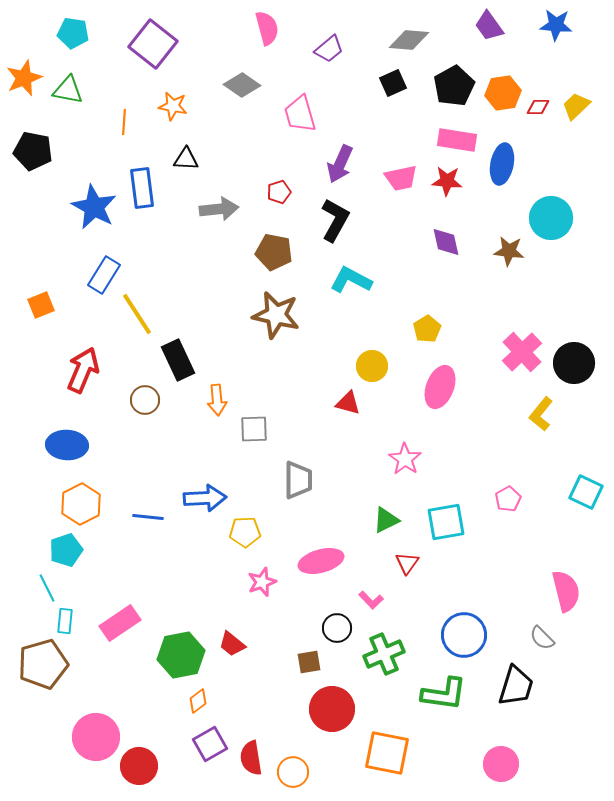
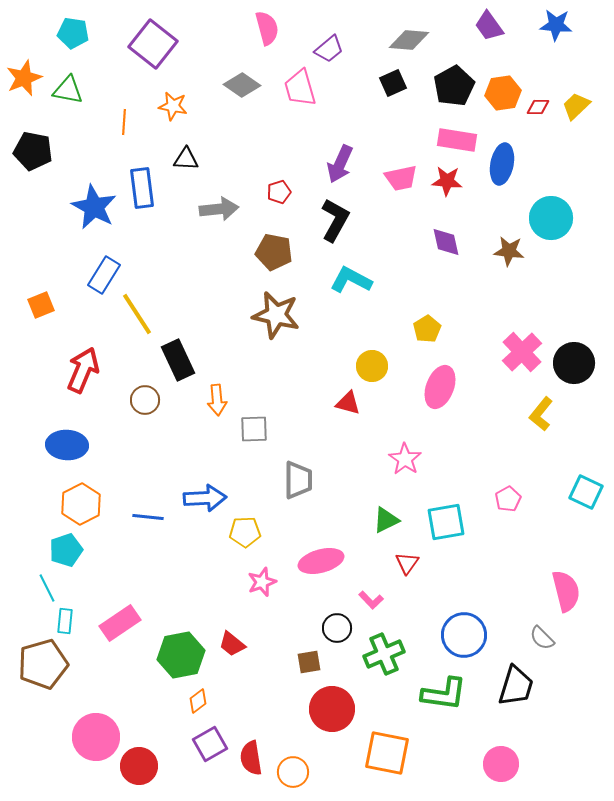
pink trapezoid at (300, 114): moved 26 px up
